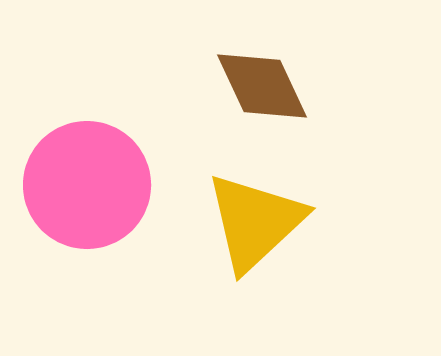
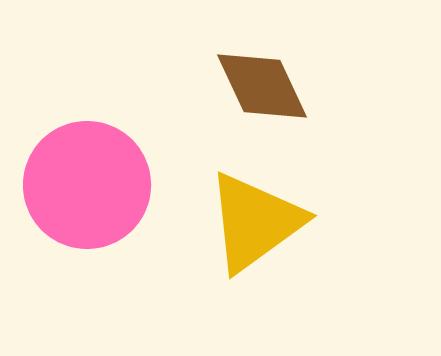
yellow triangle: rotated 7 degrees clockwise
